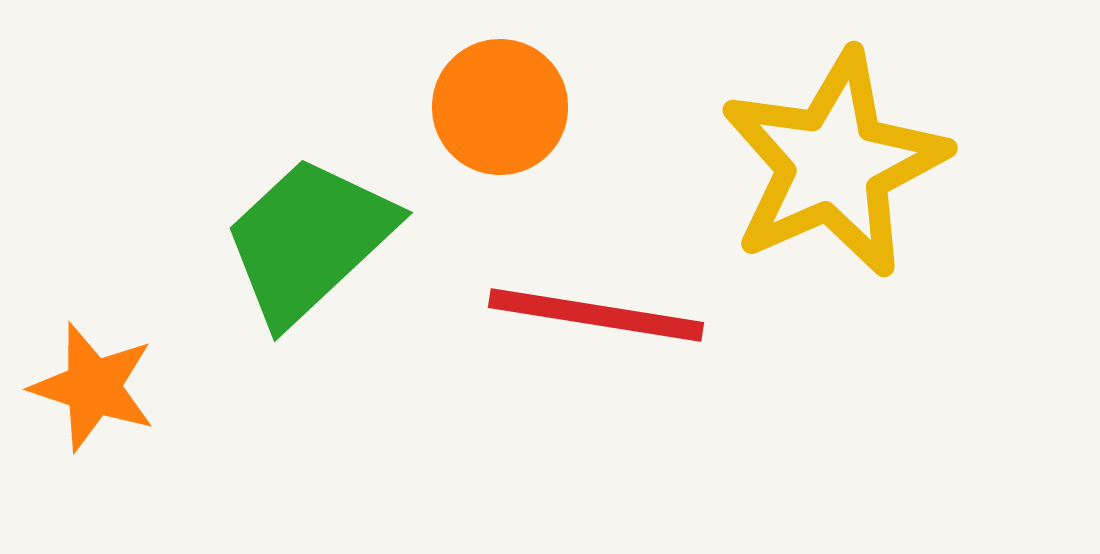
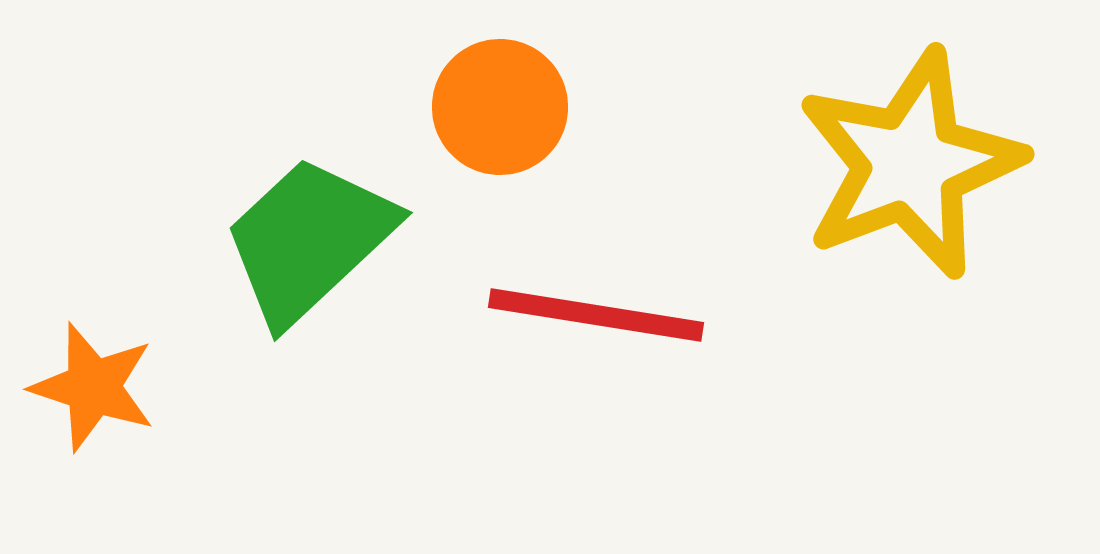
yellow star: moved 76 px right; rotated 3 degrees clockwise
